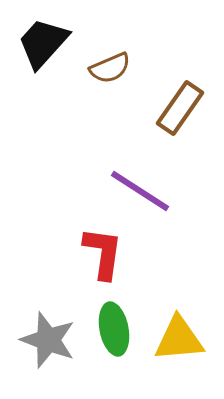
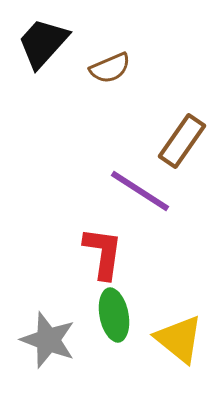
brown rectangle: moved 2 px right, 33 px down
green ellipse: moved 14 px up
yellow triangle: rotated 44 degrees clockwise
